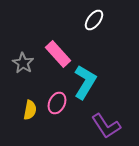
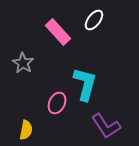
pink rectangle: moved 22 px up
cyan L-shape: moved 2 px down; rotated 16 degrees counterclockwise
yellow semicircle: moved 4 px left, 20 px down
